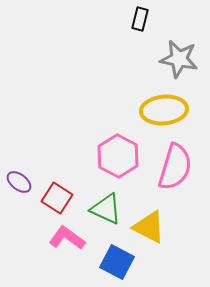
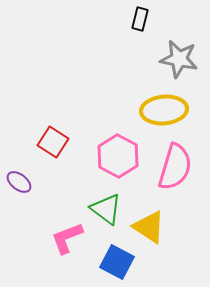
red square: moved 4 px left, 56 px up
green triangle: rotated 12 degrees clockwise
yellow triangle: rotated 6 degrees clockwise
pink L-shape: rotated 57 degrees counterclockwise
